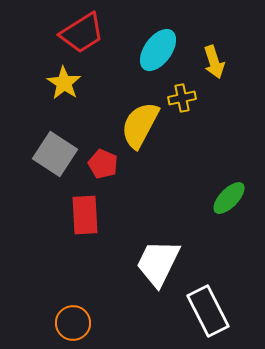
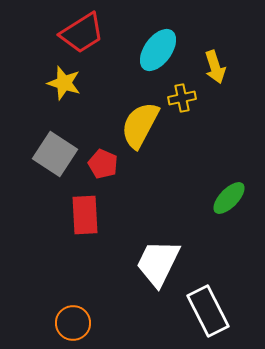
yellow arrow: moved 1 px right, 5 px down
yellow star: rotated 16 degrees counterclockwise
